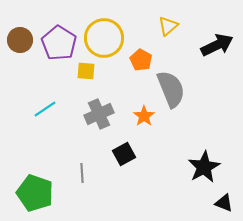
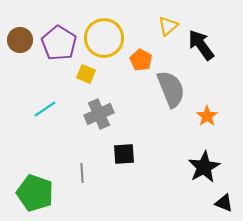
black arrow: moved 16 px left; rotated 100 degrees counterclockwise
yellow square: moved 3 px down; rotated 18 degrees clockwise
orange star: moved 63 px right
black square: rotated 25 degrees clockwise
